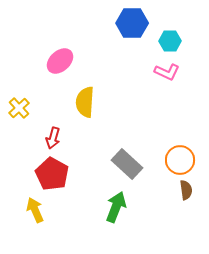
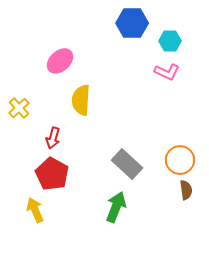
yellow semicircle: moved 4 px left, 2 px up
